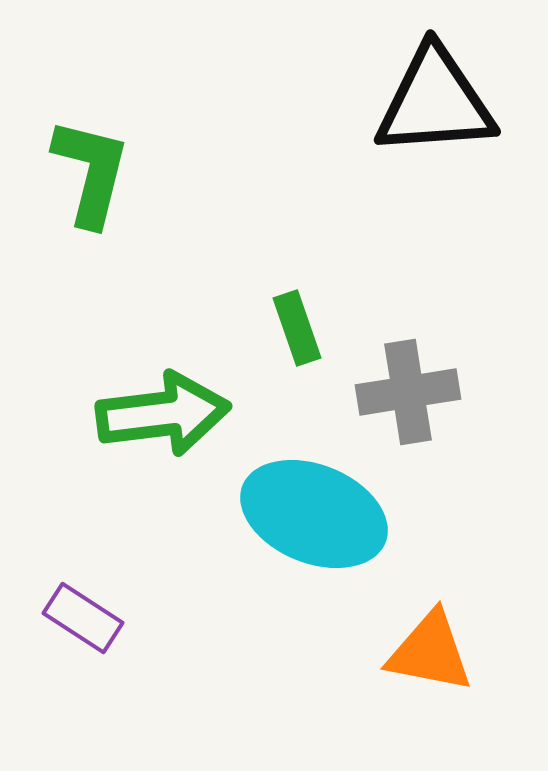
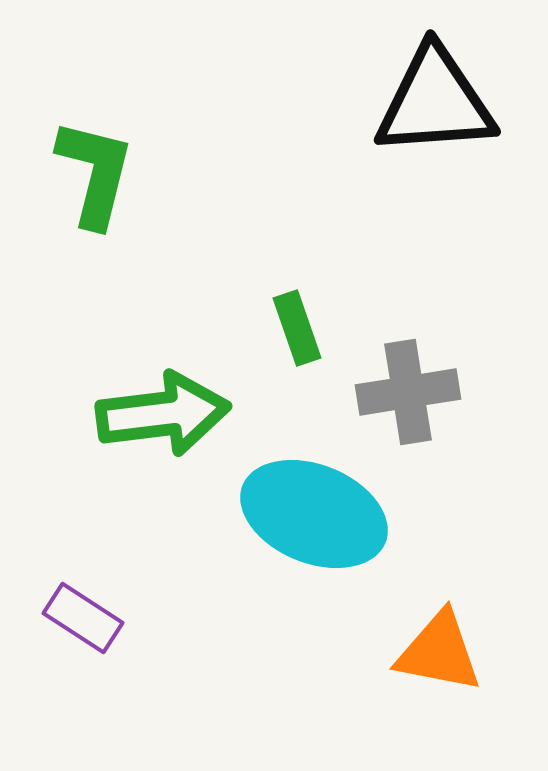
green L-shape: moved 4 px right, 1 px down
orange triangle: moved 9 px right
